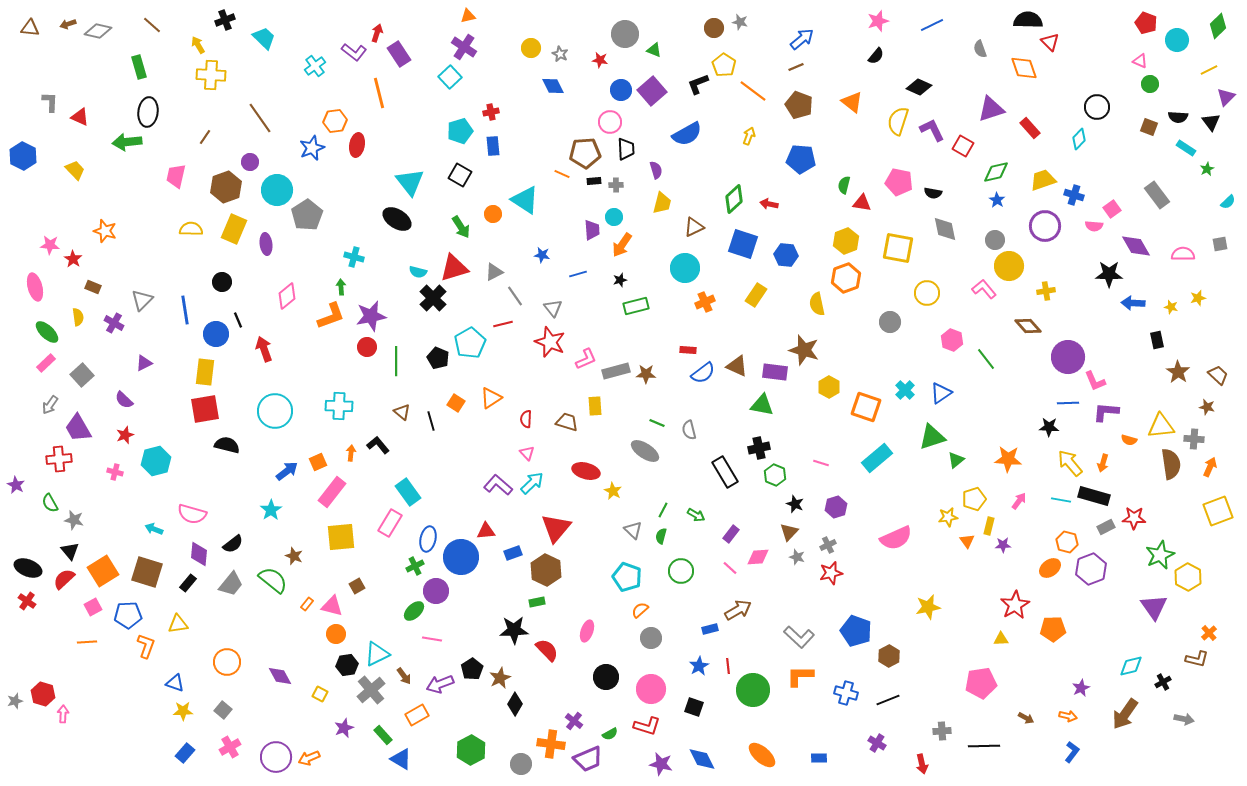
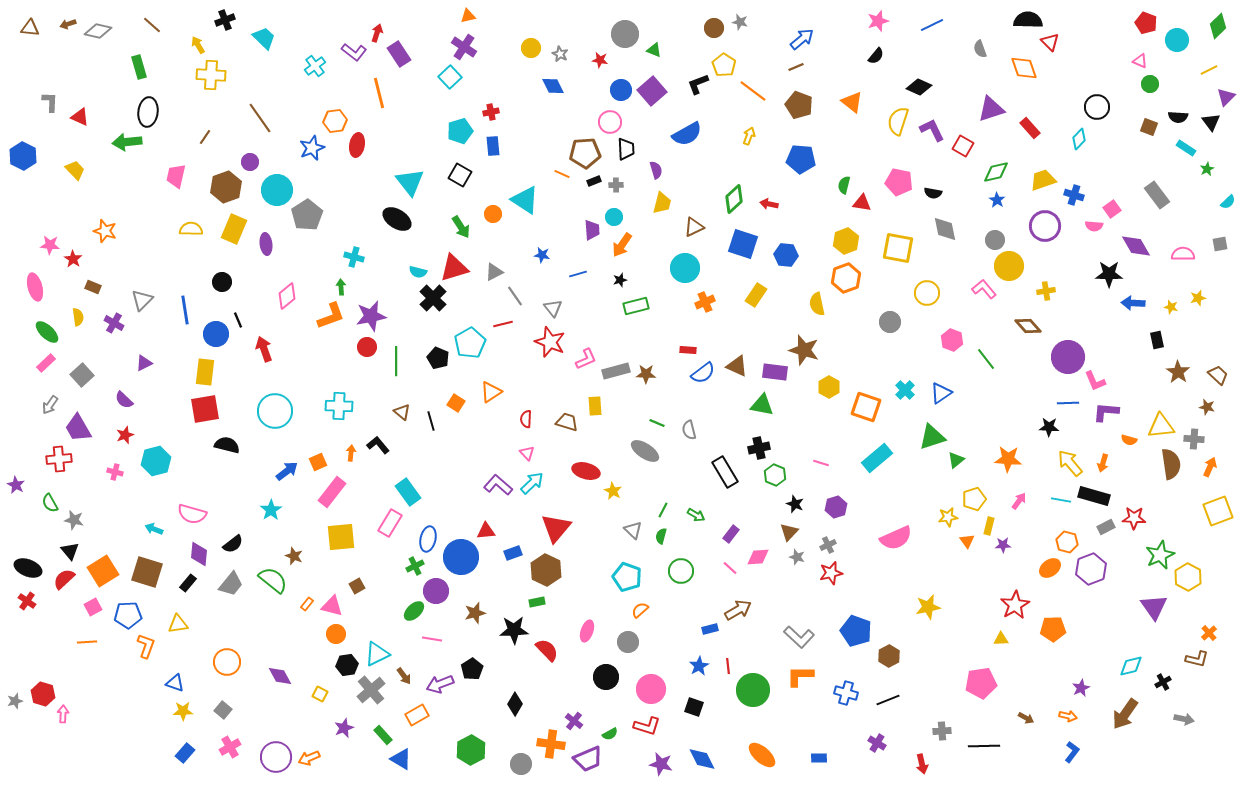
black rectangle at (594, 181): rotated 16 degrees counterclockwise
orange triangle at (491, 398): moved 6 px up
gray circle at (651, 638): moved 23 px left, 4 px down
brown star at (500, 678): moved 25 px left, 65 px up; rotated 10 degrees clockwise
